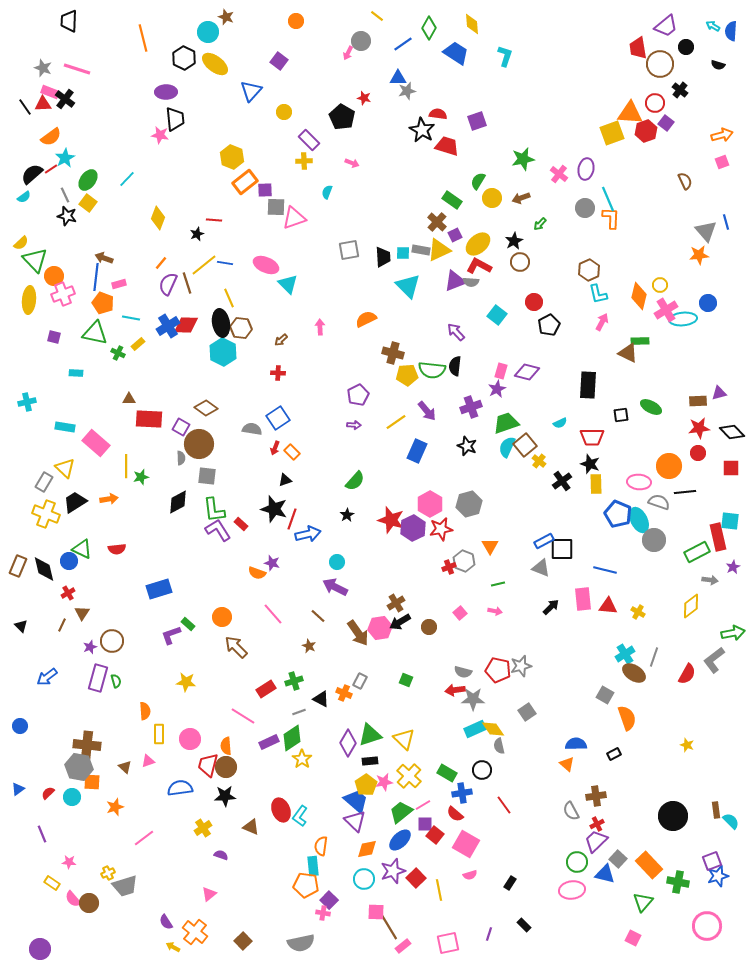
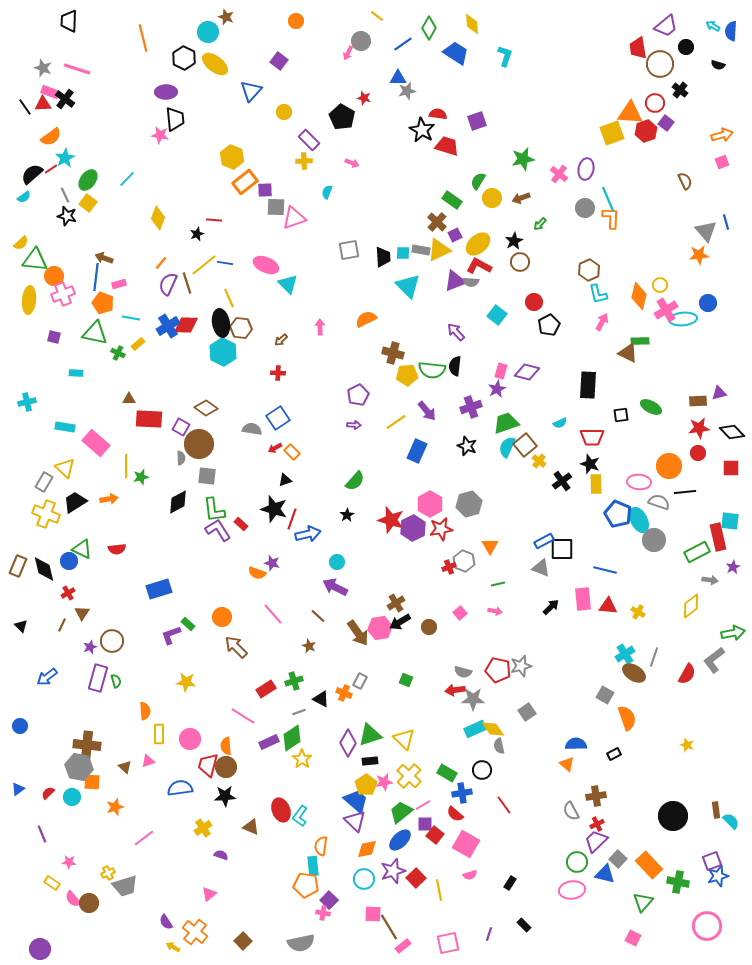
green triangle at (35, 260): rotated 40 degrees counterclockwise
red arrow at (275, 448): rotated 40 degrees clockwise
pink square at (376, 912): moved 3 px left, 2 px down
